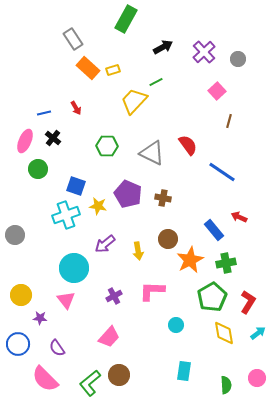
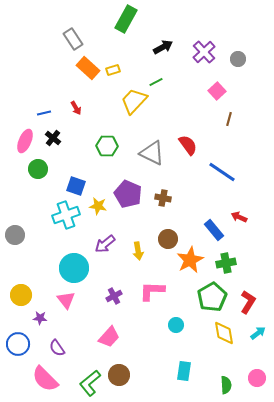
brown line at (229, 121): moved 2 px up
